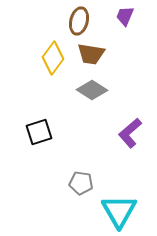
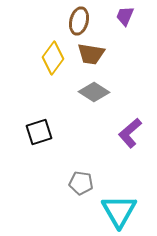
gray diamond: moved 2 px right, 2 px down
